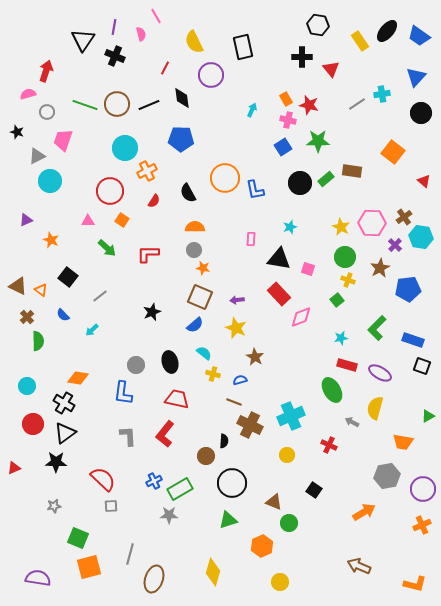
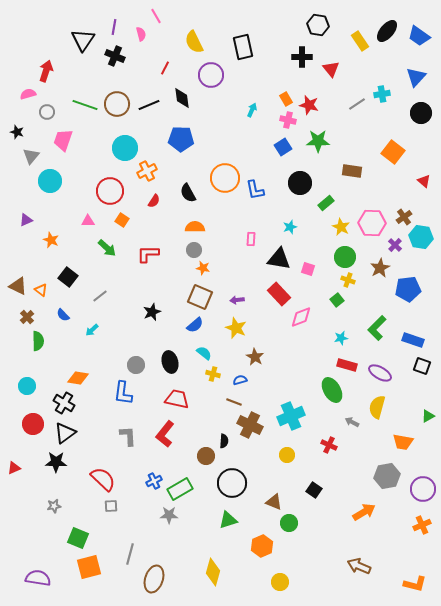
gray triangle at (37, 156): moved 6 px left; rotated 24 degrees counterclockwise
green rectangle at (326, 179): moved 24 px down
yellow semicircle at (375, 408): moved 2 px right, 1 px up
